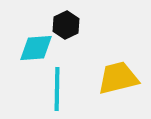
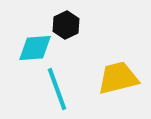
cyan diamond: moved 1 px left
cyan line: rotated 21 degrees counterclockwise
